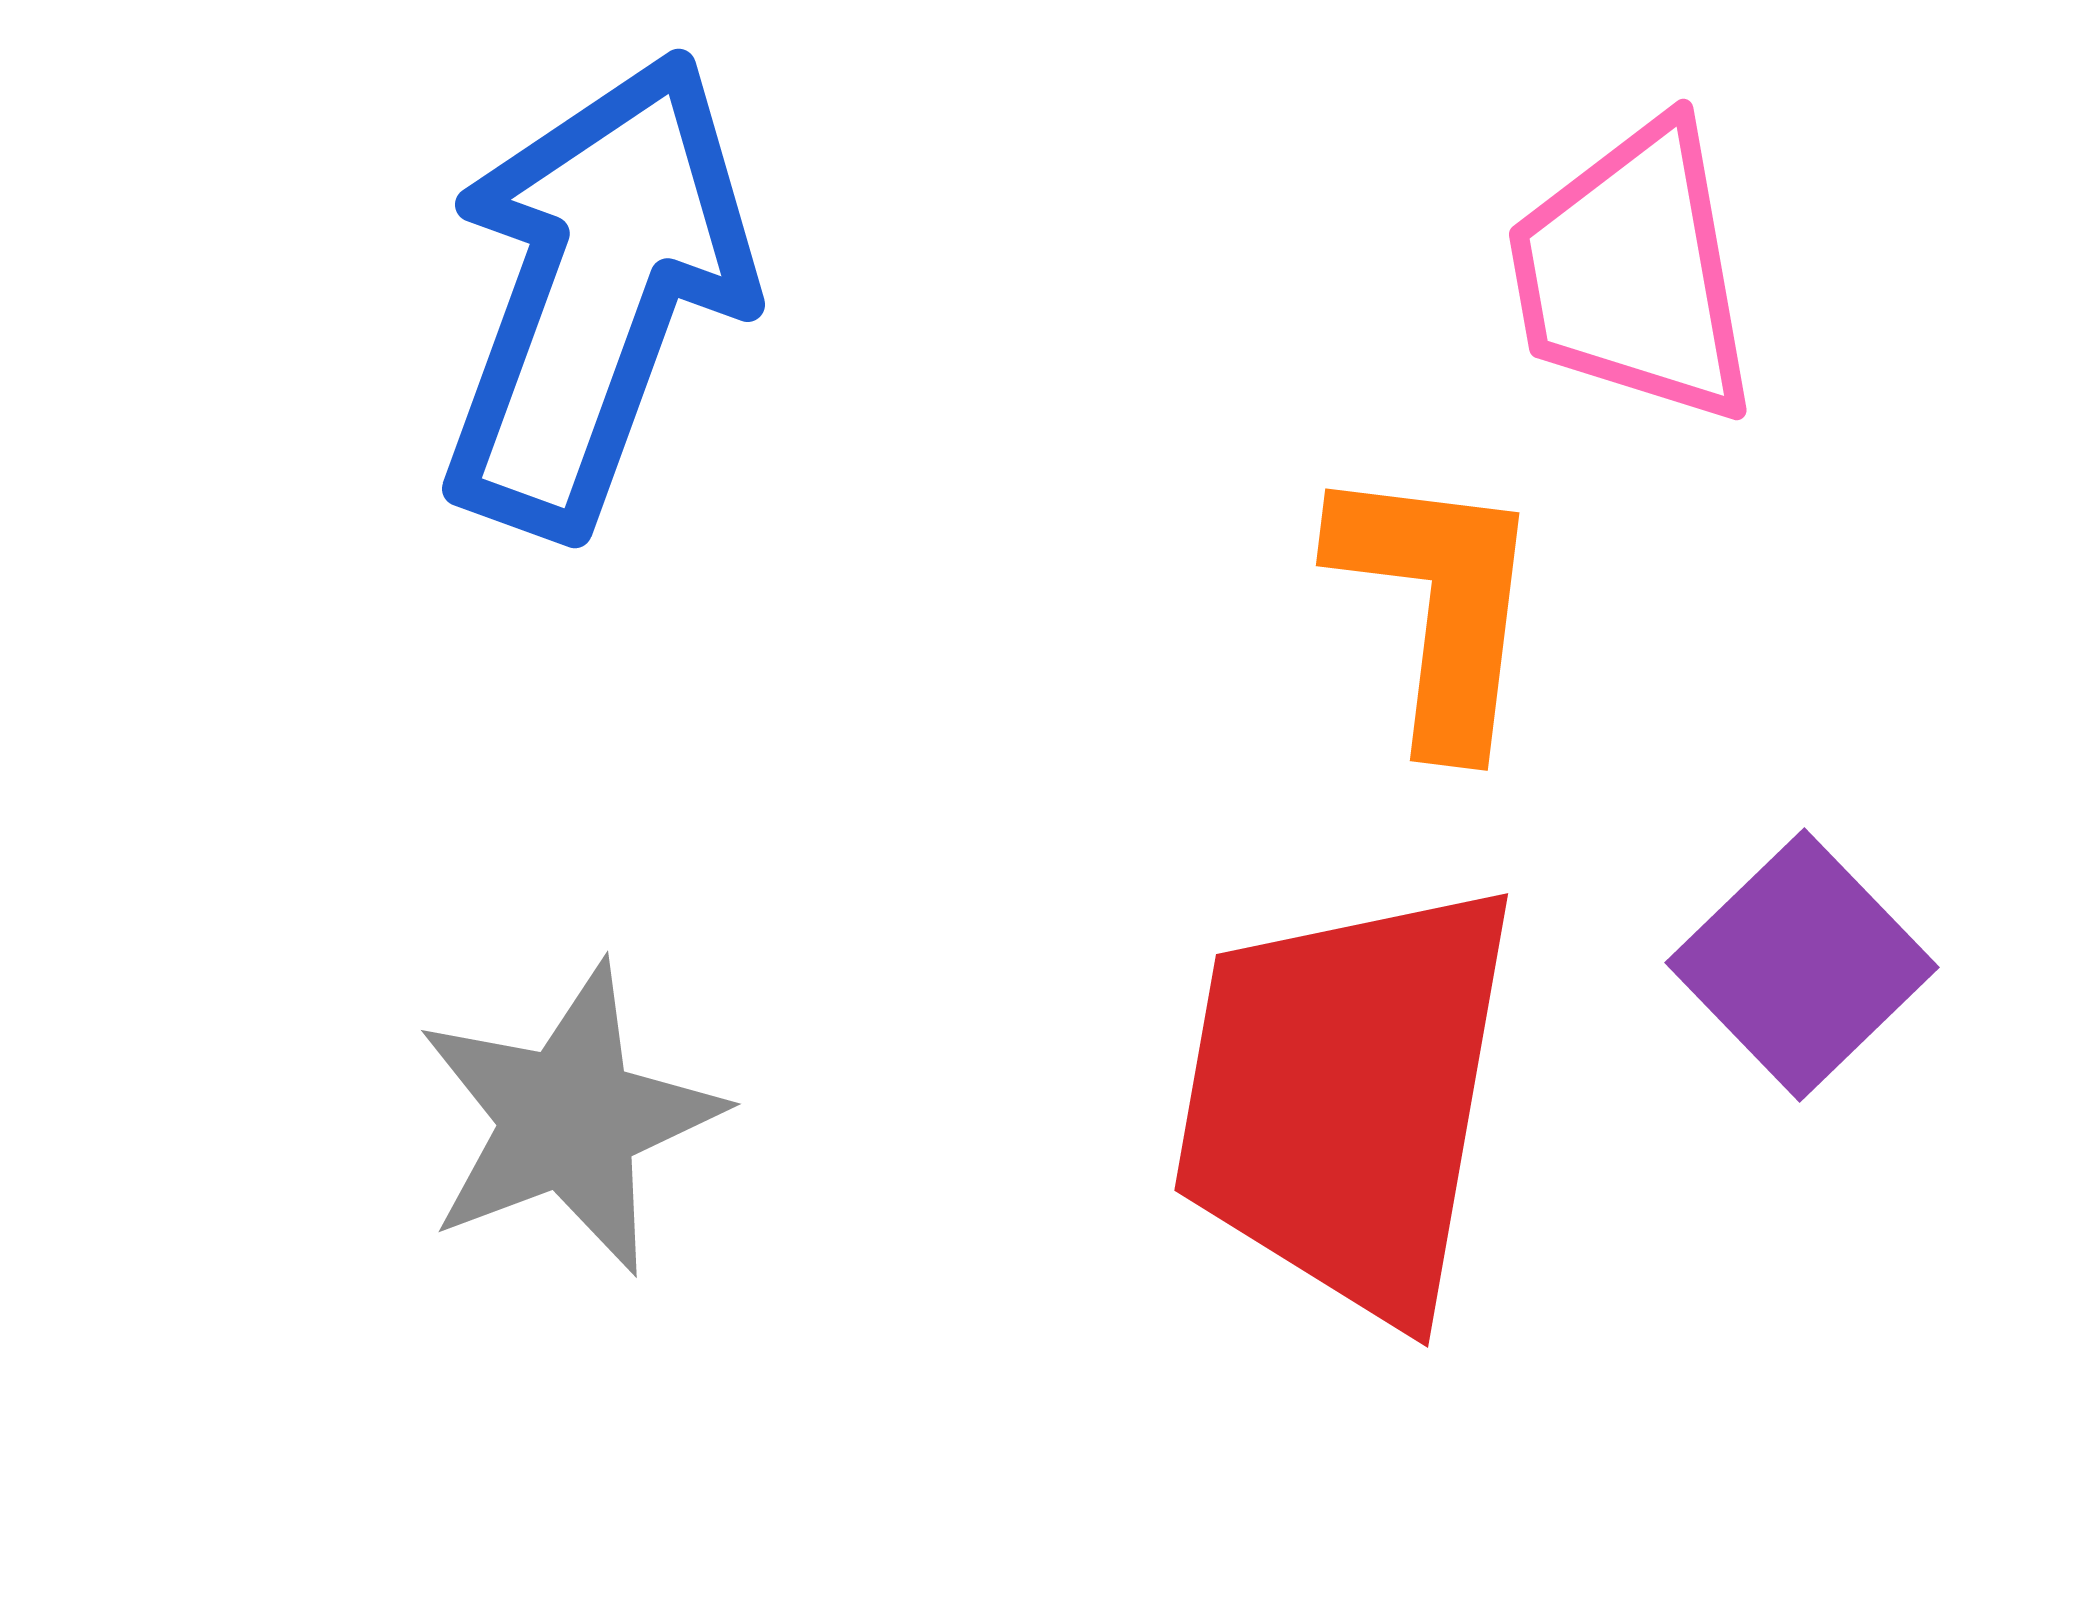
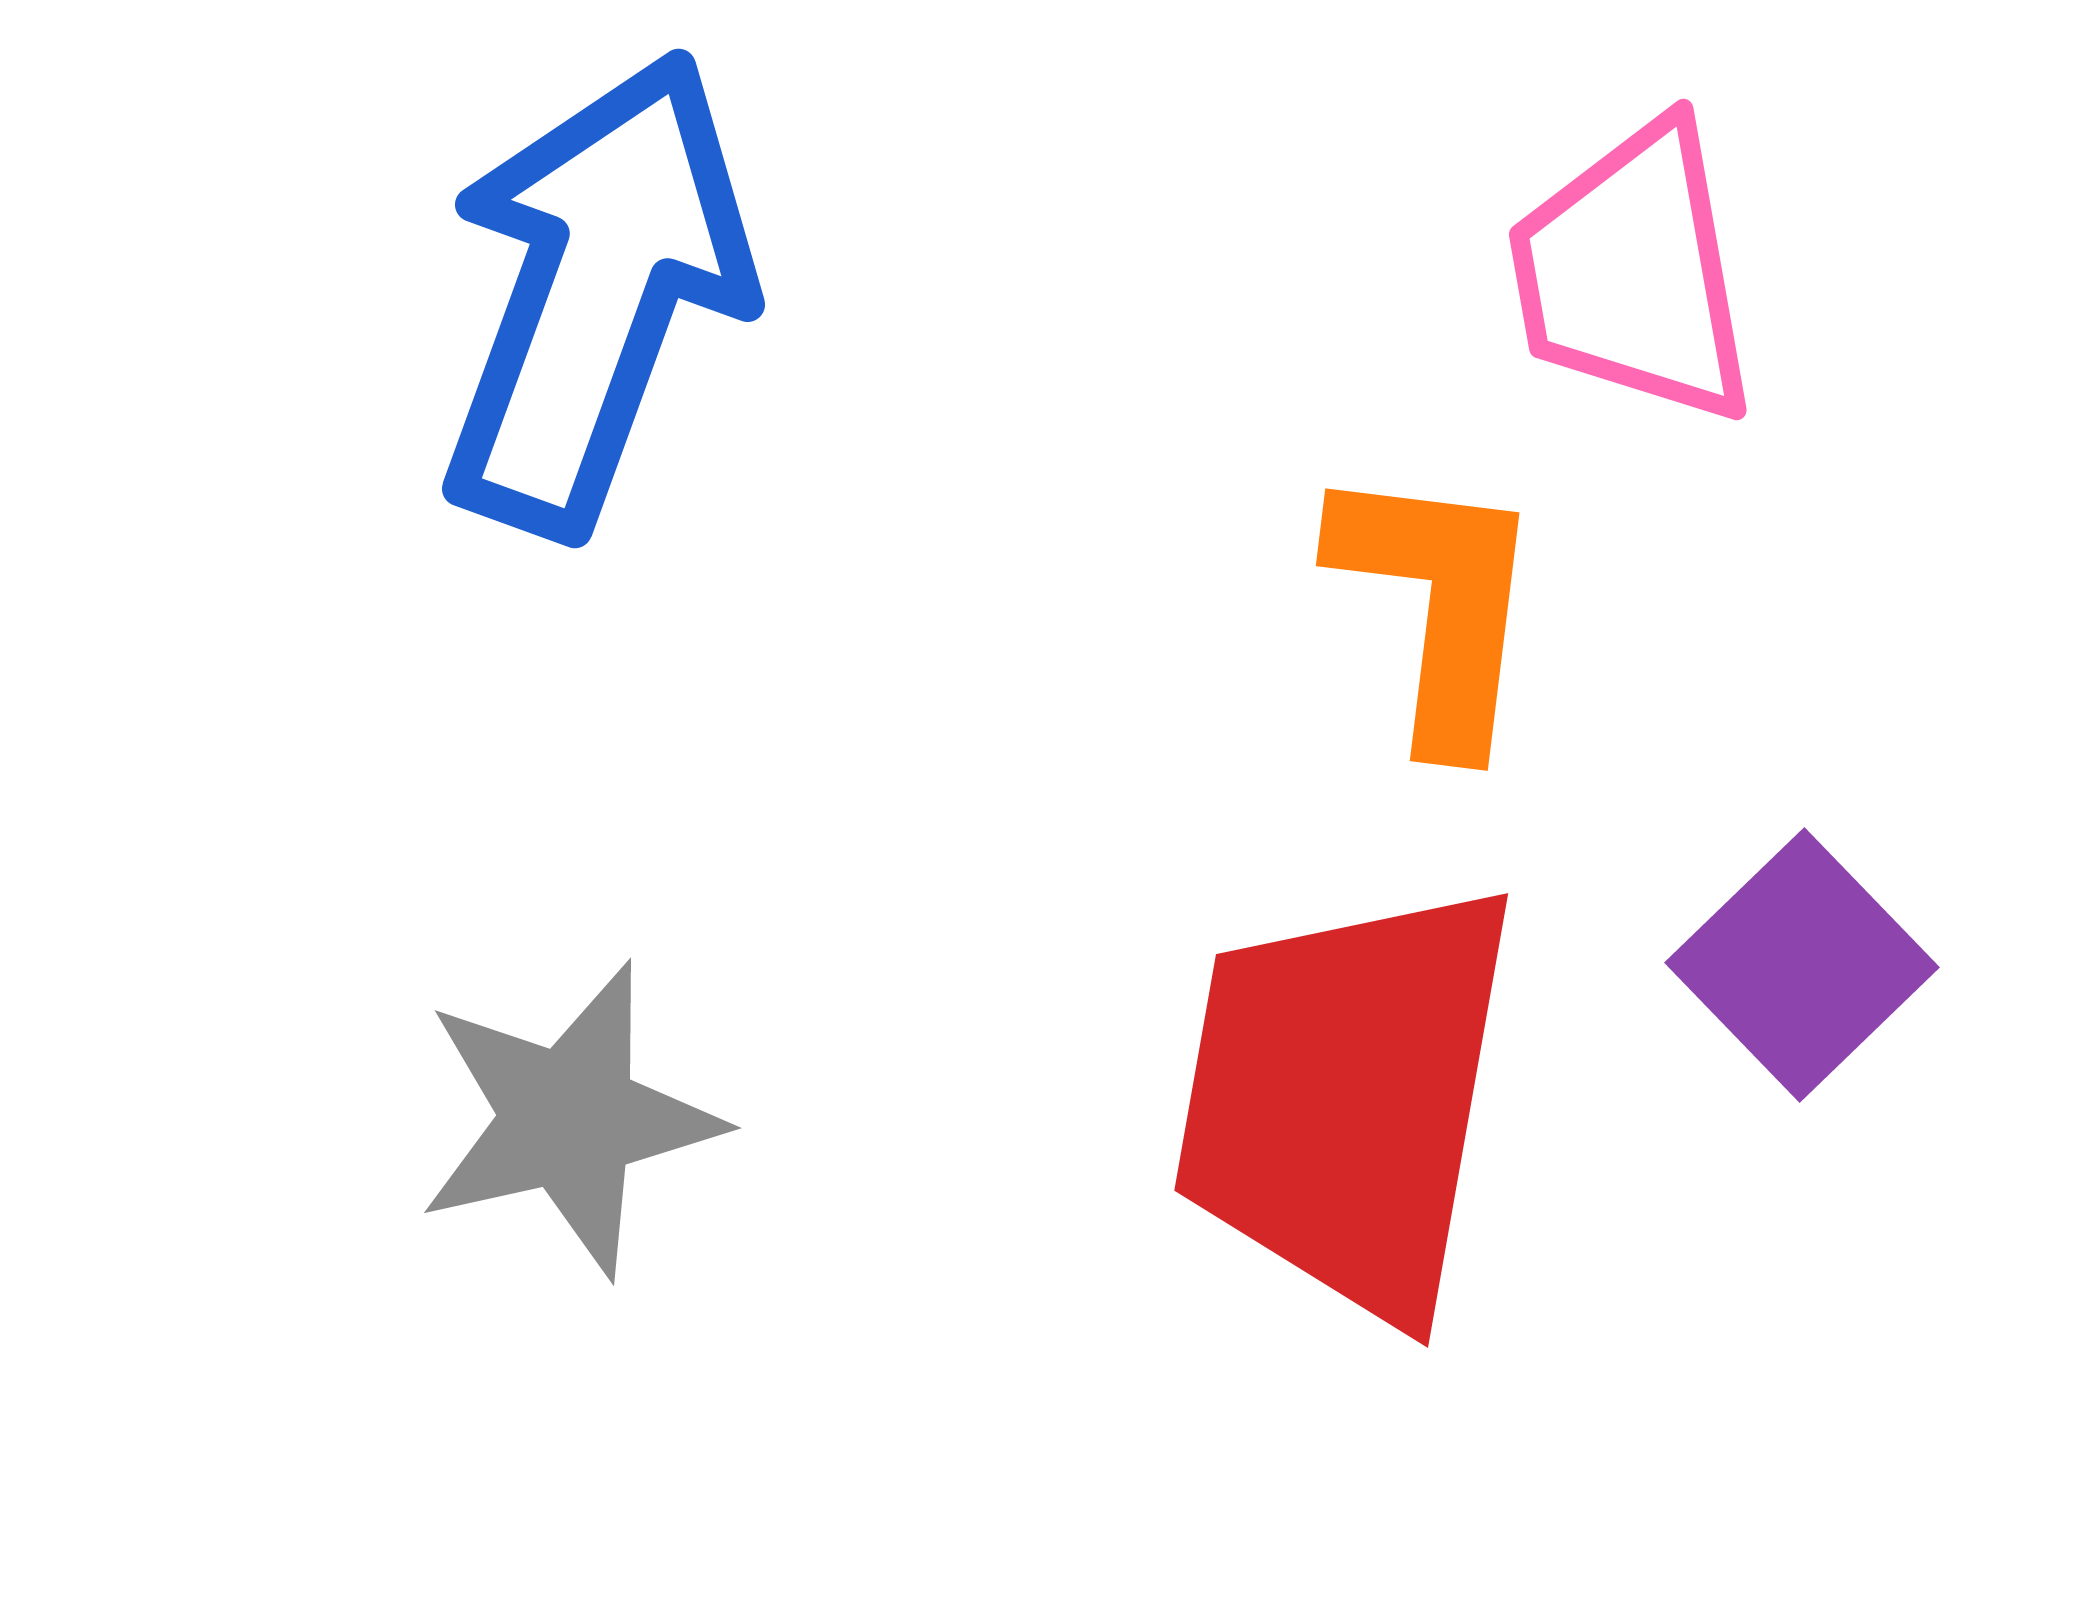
gray star: rotated 8 degrees clockwise
